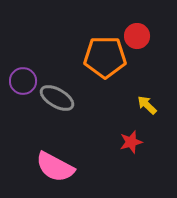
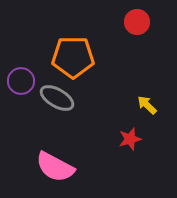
red circle: moved 14 px up
orange pentagon: moved 32 px left
purple circle: moved 2 px left
red star: moved 1 px left, 3 px up
